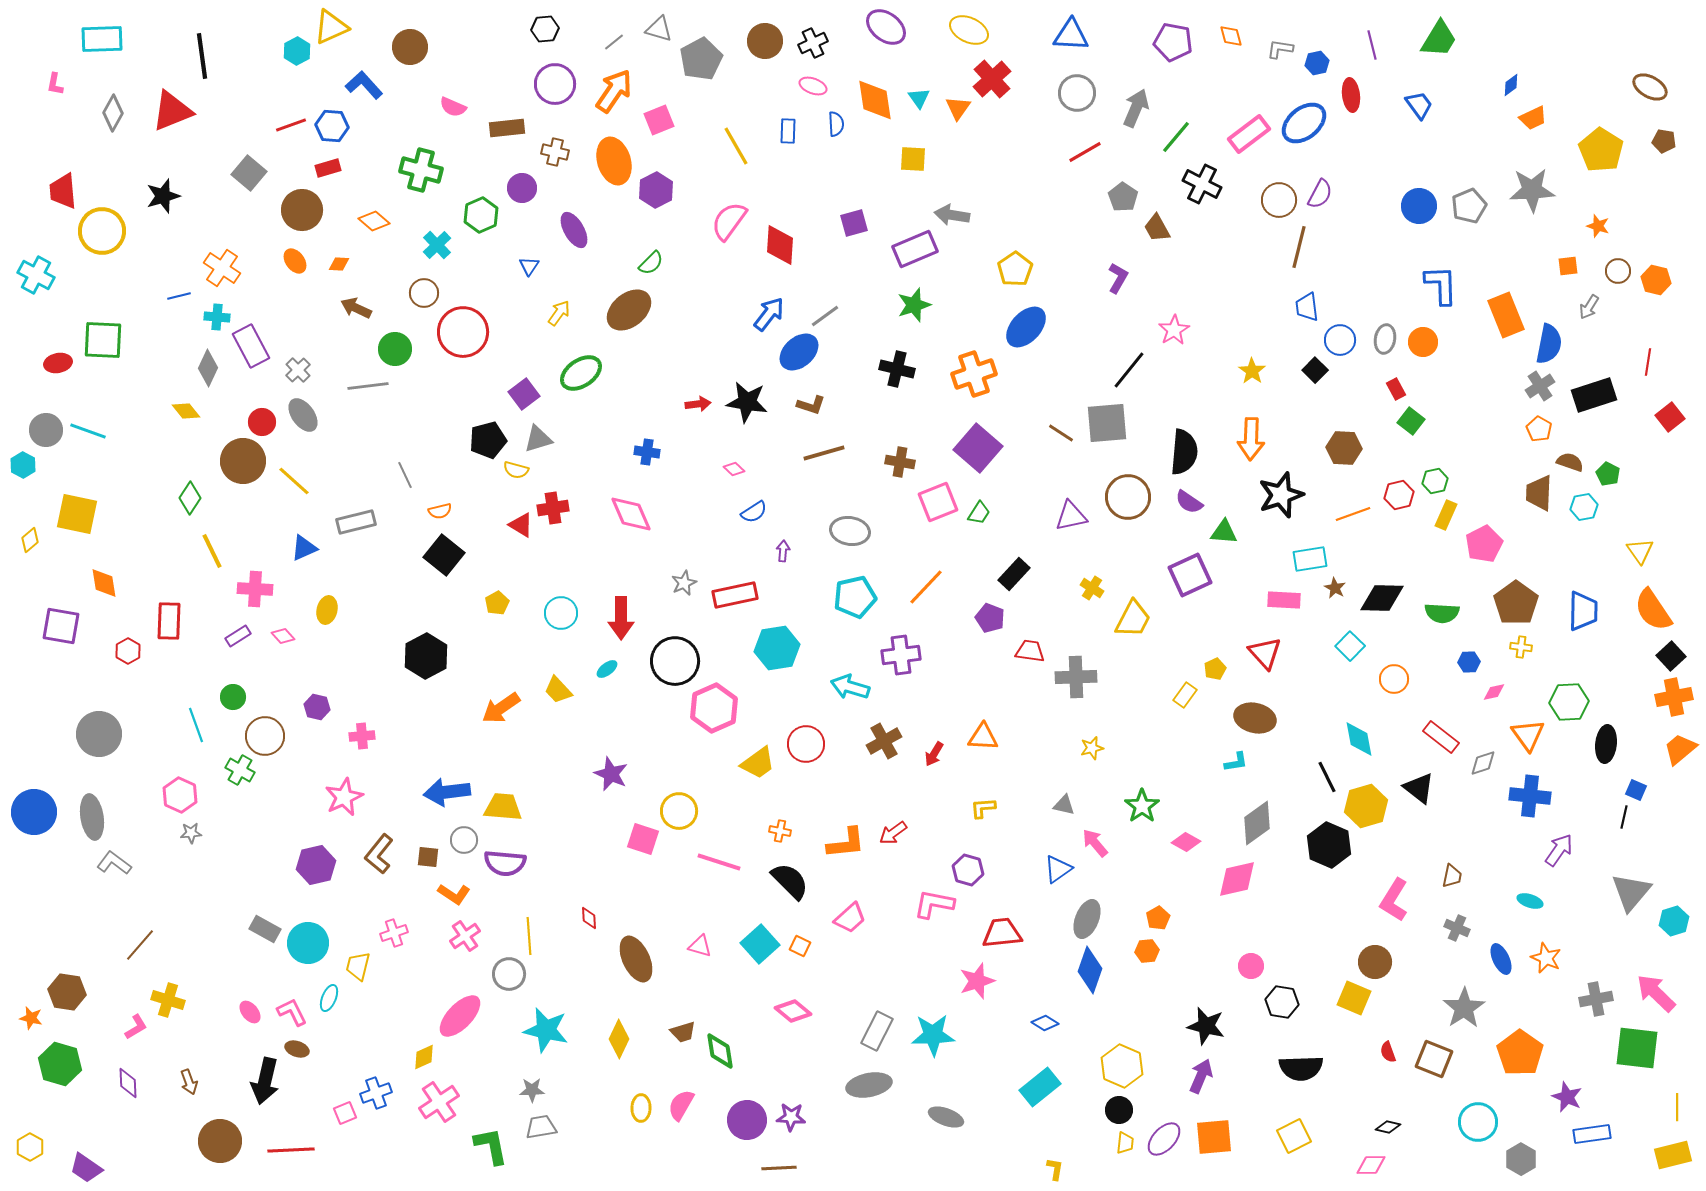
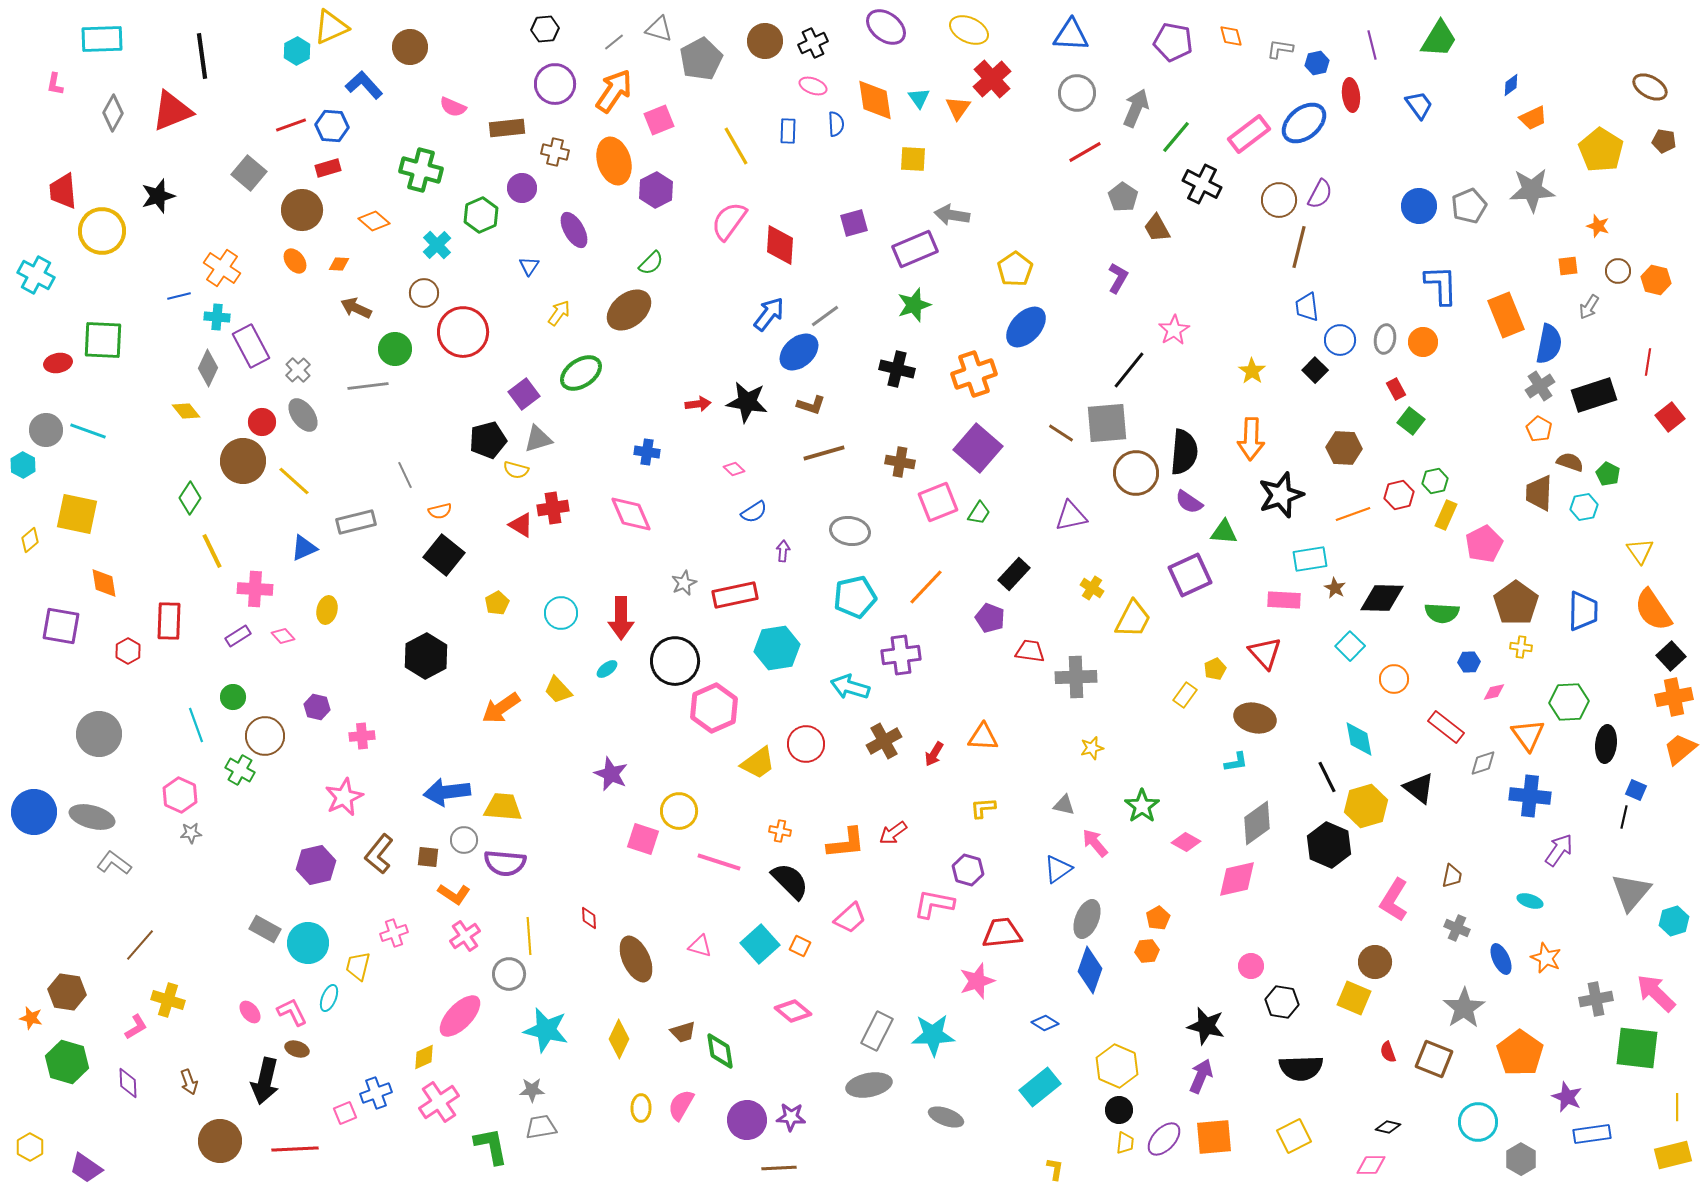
black star at (163, 196): moved 5 px left
brown circle at (1128, 497): moved 8 px right, 24 px up
red rectangle at (1441, 737): moved 5 px right, 10 px up
gray ellipse at (92, 817): rotated 66 degrees counterclockwise
green hexagon at (60, 1064): moved 7 px right, 2 px up
yellow hexagon at (1122, 1066): moved 5 px left
red line at (291, 1150): moved 4 px right, 1 px up
